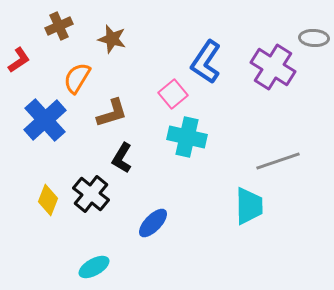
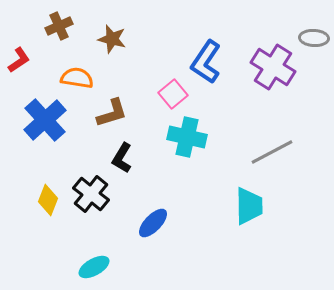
orange semicircle: rotated 68 degrees clockwise
gray line: moved 6 px left, 9 px up; rotated 9 degrees counterclockwise
